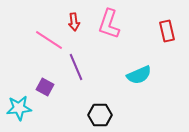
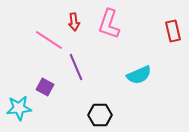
red rectangle: moved 6 px right
